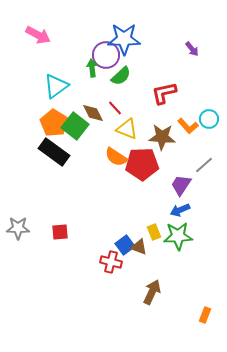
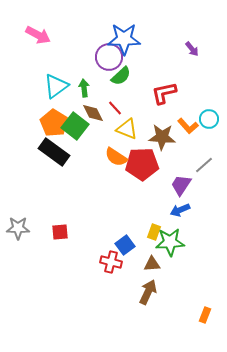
purple circle: moved 3 px right, 2 px down
green arrow: moved 8 px left, 20 px down
yellow rectangle: rotated 42 degrees clockwise
green star: moved 8 px left, 6 px down
brown triangle: moved 13 px right, 17 px down; rotated 24 degrees counterclockwise
brown arrow: moved 4 px left
